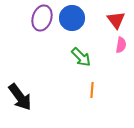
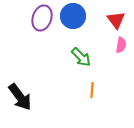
blue circle: moved 1 px right, 2 px up
